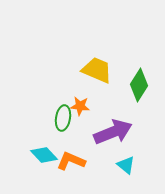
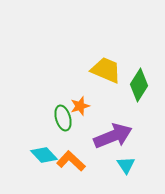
yellow trapezoid: moved 9 px right
orange star: rotated 24 degrees counterclockwise
green ellipse: rotated 25 degrees counterclockwise
purple arrow: moved 4 px down
orange L-shape: rotated 20 degrees clockwise
cyan triangle: rotated 18 degrees clockwise
